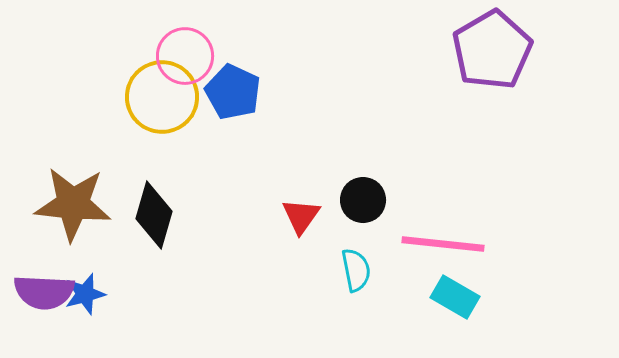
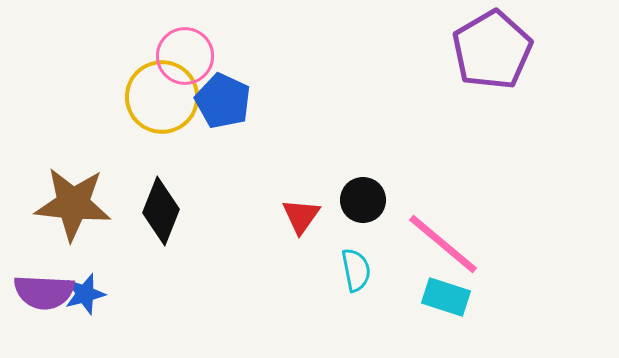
blue pentagon: moved 10 px left, 9 px down
black diamond: moved 7 px right, 4 px up; rotated 6 degrees clockwise
pink line: rotated 34 degrees clockwise
cyan rectangle: moved 9 px left; rotated 12 degrees counterclockwise
